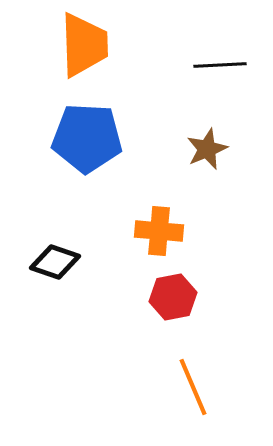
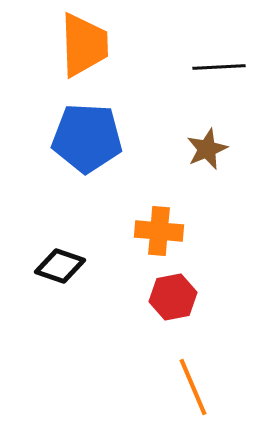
black line: moved 1 px left, 2 px down
black diamond: moved 5 px right, 4 px down
